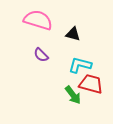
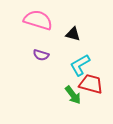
purple semicircle: rotated 28 degrees counterclockwise
cyan L-shape: rotated 45 degrees counterclockwise
